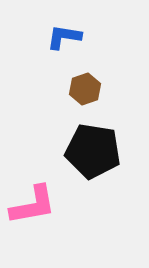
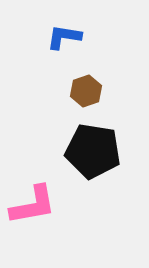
brown hexagon: moved 1 px right, 2 px down
